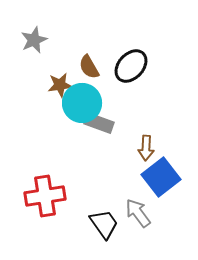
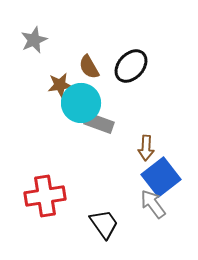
cyan circle: moved 1 px left
gray arrow: moved 15 px right, 9 px up
